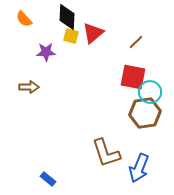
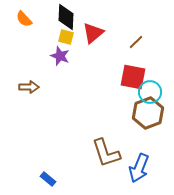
black diamond: moved 1 px left
yellow square: moved 5 px left, 1 px down
purple star: moved 14 px right, 4 px down; rotated 24 degrees clockwise
brown hexagon: moved 3 px right; rotated 12 degrees counterclockwise
